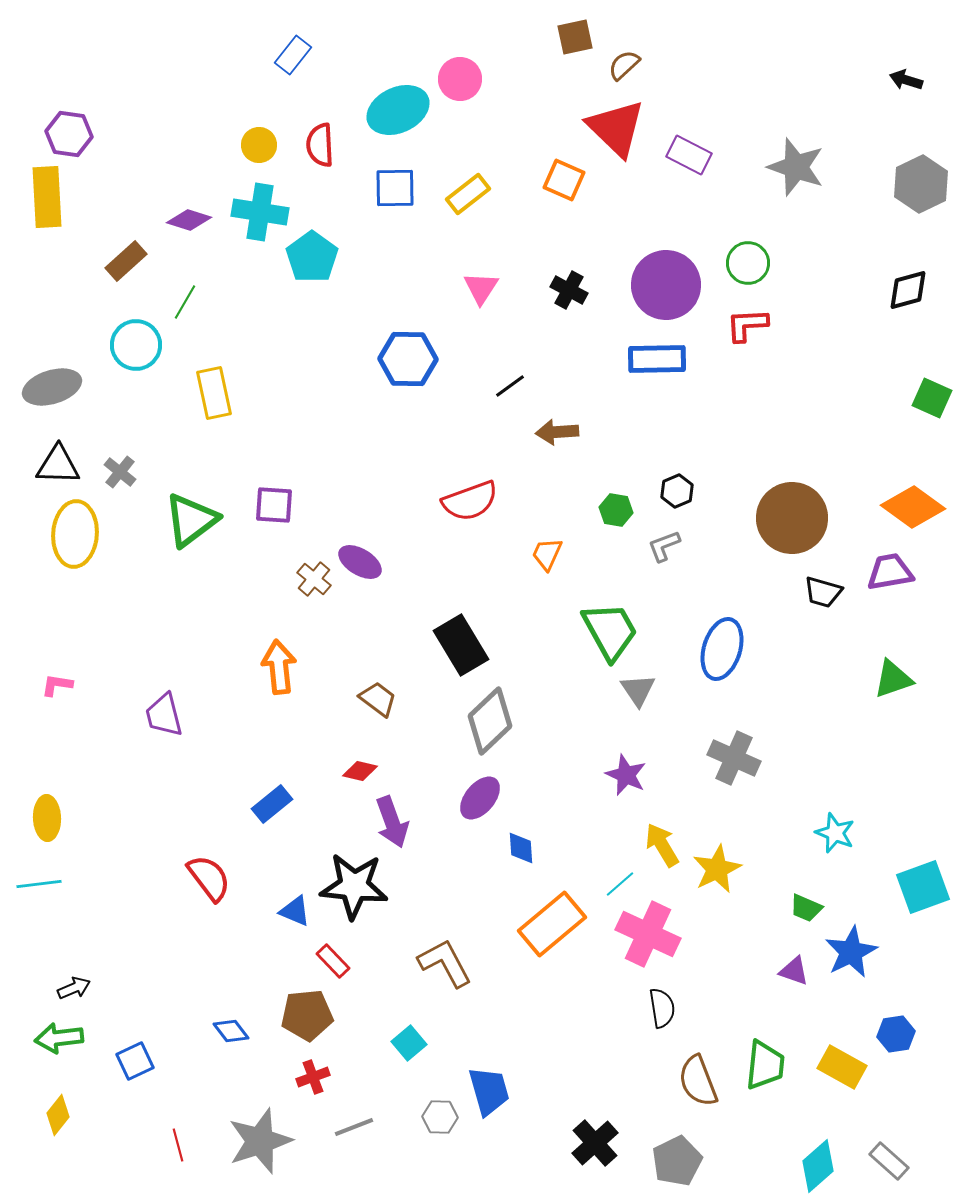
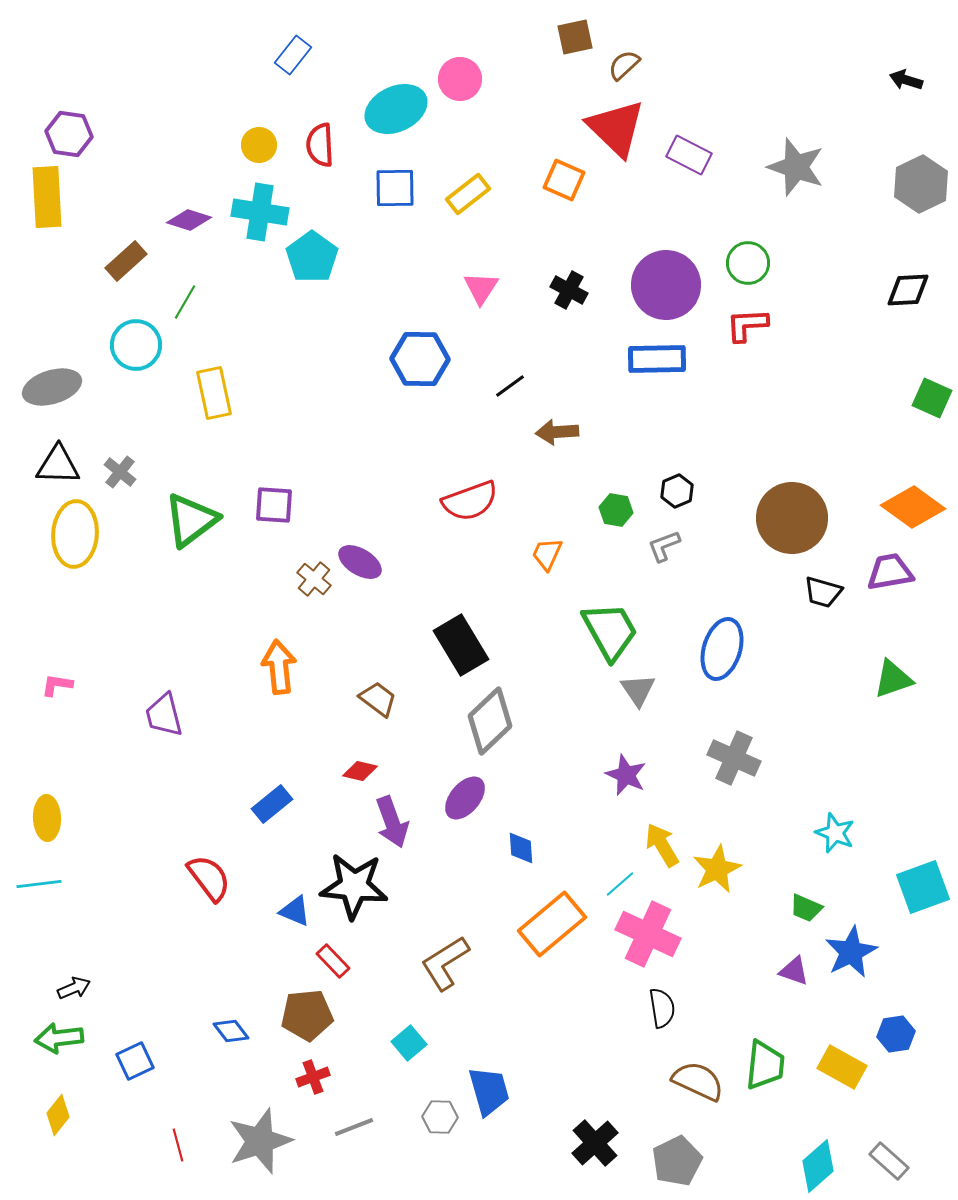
cyan ellipse at (398, 110): moved 2 px left, 1 px up
black diamond at (908, 290): rotated 12 degrees clockwise
blue hexagon at (408, 359): moved 12 px right
purple ellipse at (480, 798): moved 15 px left
brown L-shape at (445, 963): rotated 94 degrees counterclockwise
brown semicircle at (698, 1081): rotated 136 degrees clockwise
